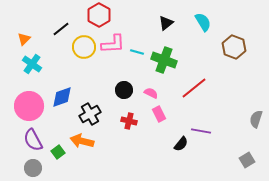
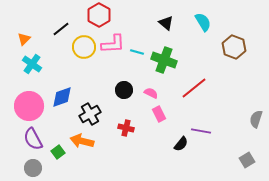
black triangle: rotated 42 degrees counterclockwise
red cross: moved 3 px left, 7 px down
purple semicircle: moved 1 px up
